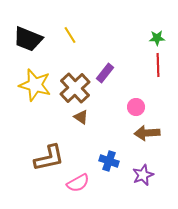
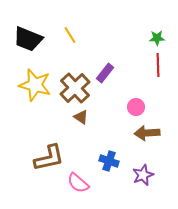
pink semicircle: rotated 70 degrees clockwise
